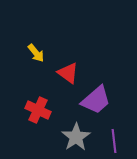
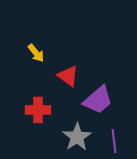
red triangle: moved 3 px down
purple trapezoid: moved 2 px right
red cross: rotated 25 degrees counterclockwise
gray star: moved 1 px right
